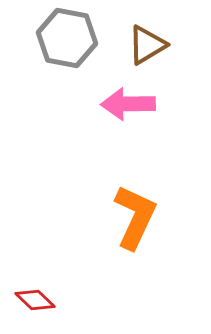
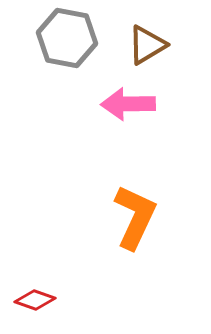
red diamond: rotated 24 degrees counterclockwise
